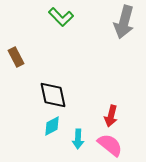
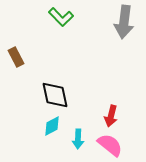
gray arrow: rotated 8 degrees counterclockwise
black diamond: moved 2 px right
